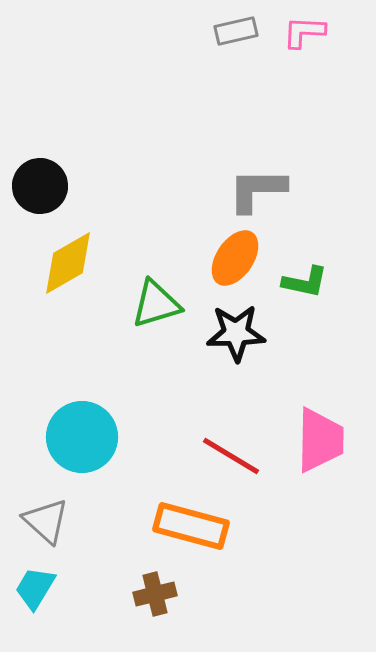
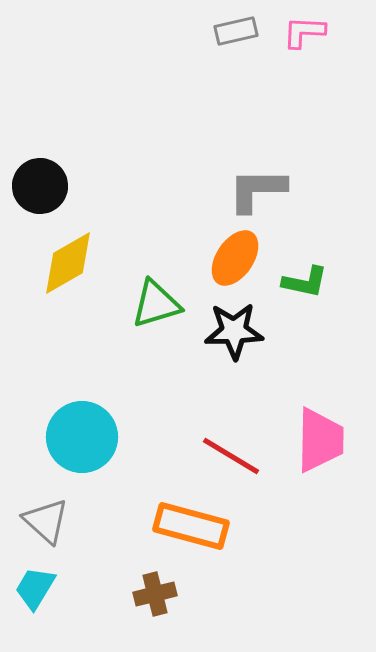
black star: moved 2 px left, 2 px up
